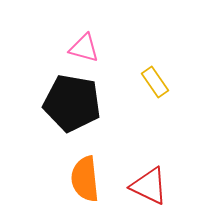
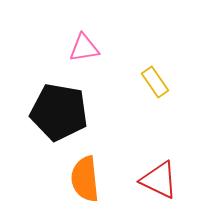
pink triangle: rotated 24 degrees counterclockwise
black pentagon: moved 13 px left, 9 px down
red triangle: moved 10 px right, 6 px up
